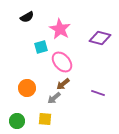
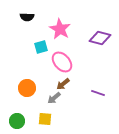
black semicircle: rotated 32 degrees clockwise
